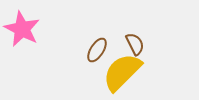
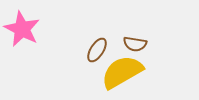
brown semicircle: rotated 125 degrees clockwise
yellow semicircle: rotated 15 degrees clockwise
